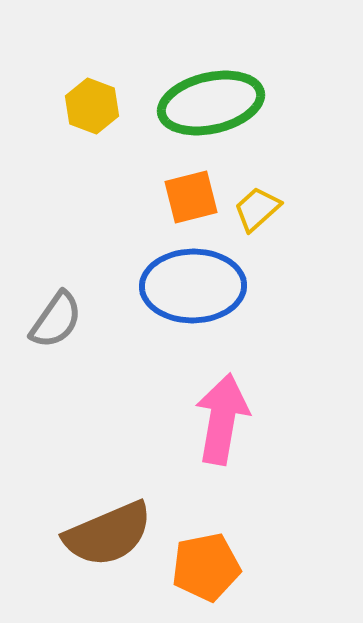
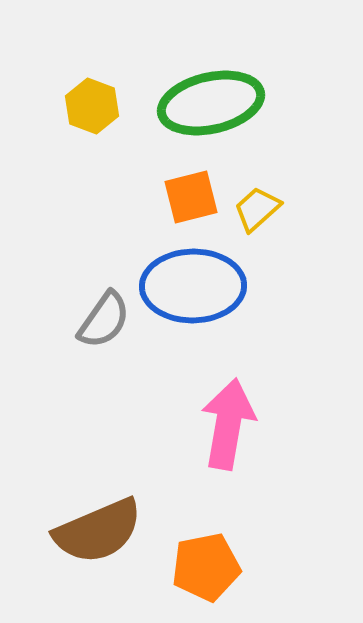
gray semicircle: moved 48 px right
pink arrow: moved 6 px right, 5 px down
brown semicircle: moved 10 px left, 3 px up
